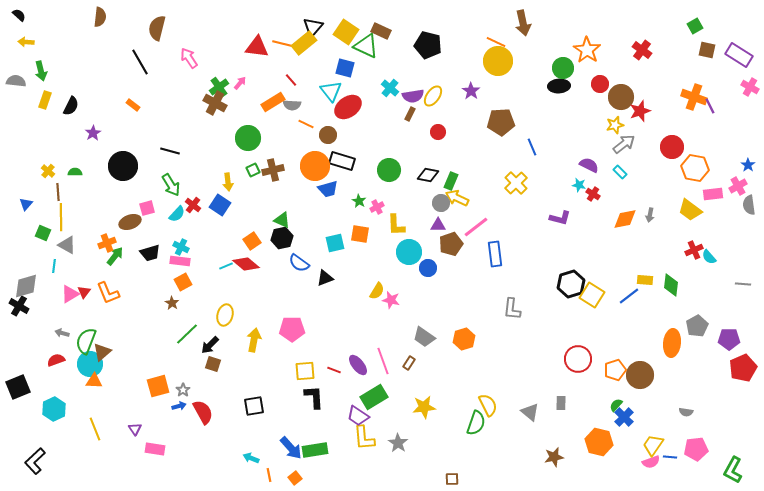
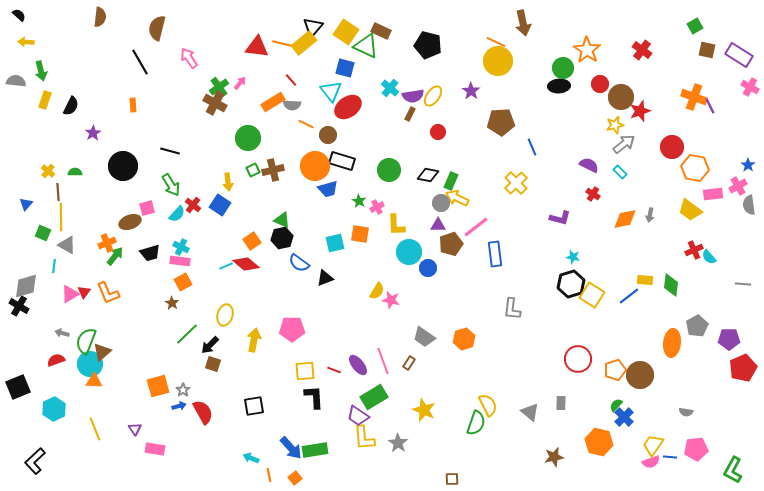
orange rectangle at (133, 105): rotated 48 degrees clockwise
cyan star at (579, 185): moved 6 px left, 72 px down
yellow star at (424, 407): moved 3 px down; rotated 30 degrees clockwise
